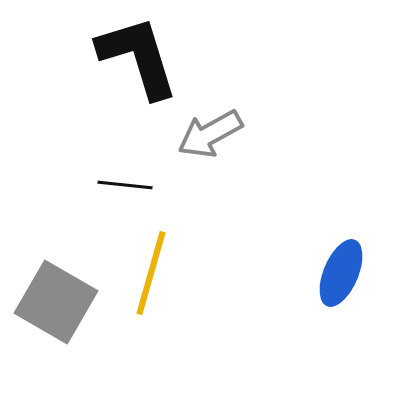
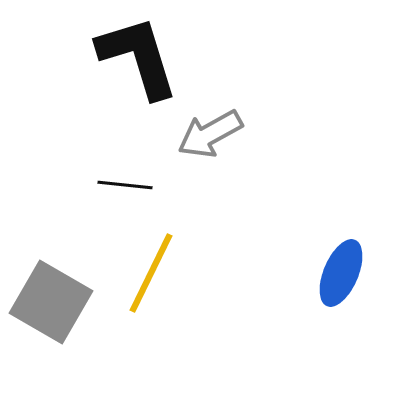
yellow line: rotated 10 degrees clockwise
gray square: moved 5 px left
